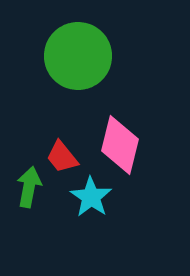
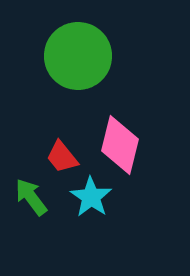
green arrow: moved 2 px right, 10 px down; rotated 48 degrees counterclockwise
